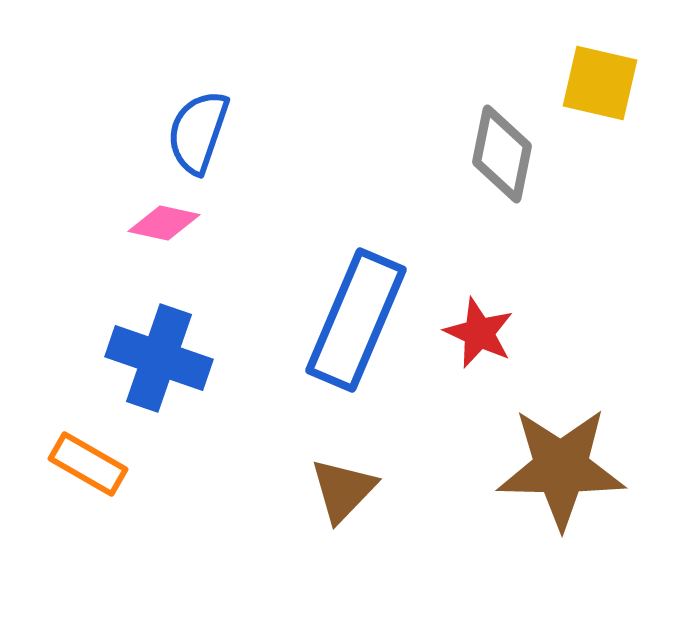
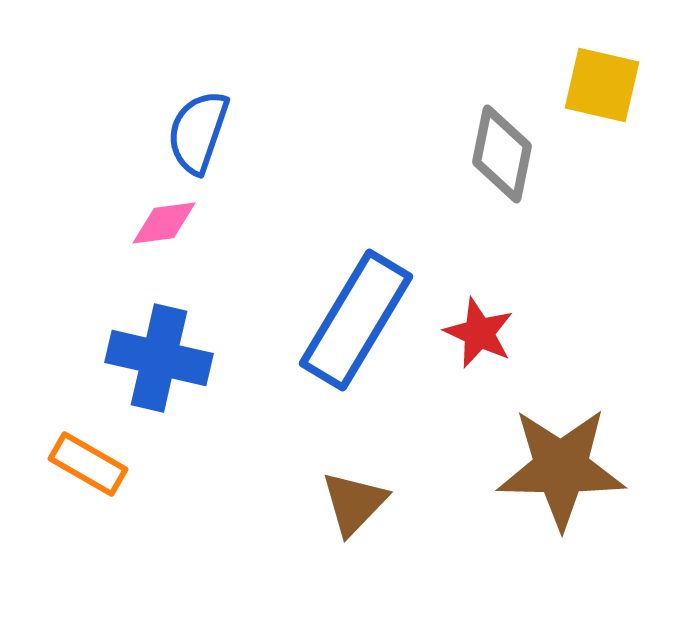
yellow square: moved 2 px right, 2 px down
pink diamond: rotated 20 degrees counterclockwise
blue rectangle: rotated 8 degrees clockwise
blue cross: rotated 6 degrees counterclockwise
brown triangle: moved 11 px right, 13 px down
